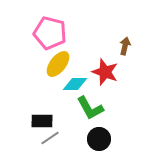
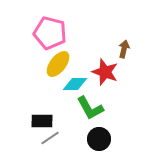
brown arrow: moved 1 px left, 3 px down
